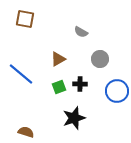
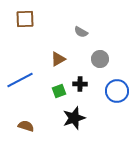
brown square: rotated 12 degrees counterclockwise
blue line: moved 1 px left, 6 px down; rotated 68 degrees counterclockwise
green square: moved 4 px down
brown semicircle: moved 6 px up
